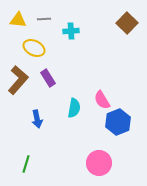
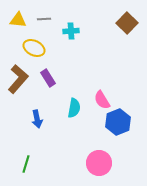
brown L-shape: moved 1 px up
